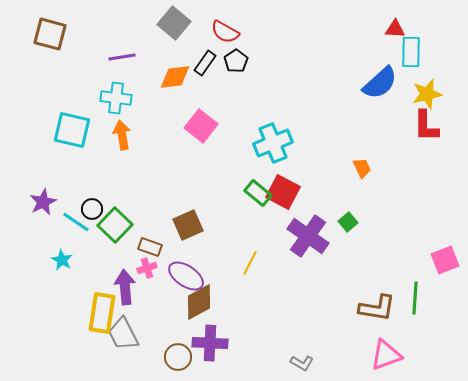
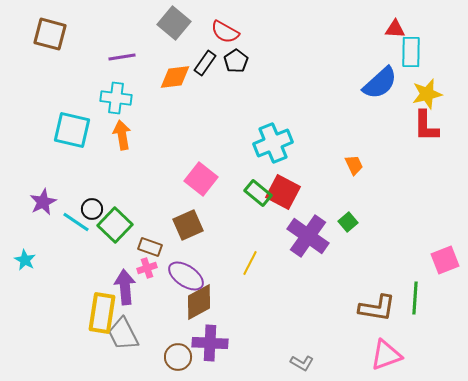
pink square at (201, 126): moved 53 px down
orange trapezoid at (362, 168): moved 8 px left, 3 px up
cyan star at (62, 260): moved 37 px left
